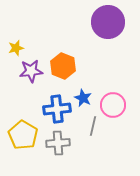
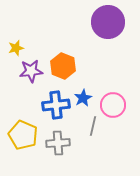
blue star: rotated 18 degrees clockwise
blue cross: moved 1 px left, 4 px up
yellow pentagon: rotated 8 degrees counterclockwise
